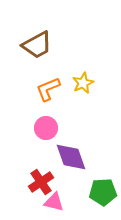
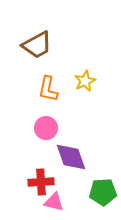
yellow star: moved 2 px right, 2 px up
orange L-shape: rotated 56 degrees counterclockwise
red cross: rotated 30 degrees clockwise
